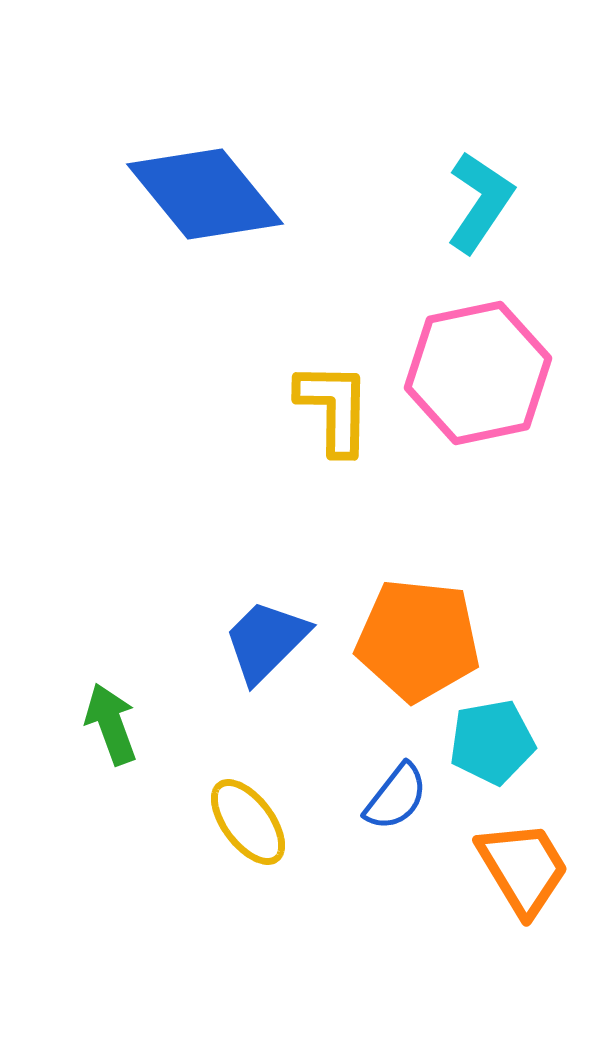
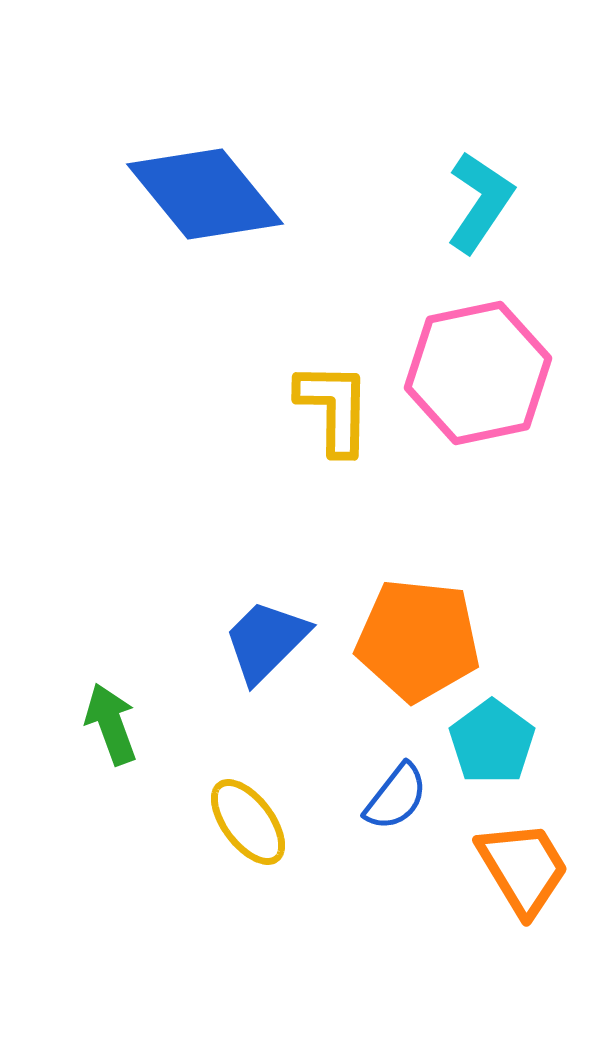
cyan pentagon: rotated 26 degrees counterclockwise
